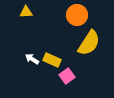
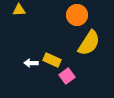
yellow triangle: moved 7 px left, 2 px up
white arrow: moved 1 px left, 4 px down; rotated 32 degrees counterclockwise
